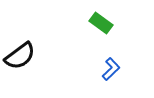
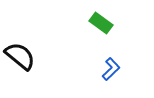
black semicircle: rotated 104 degrees counterclockwise
